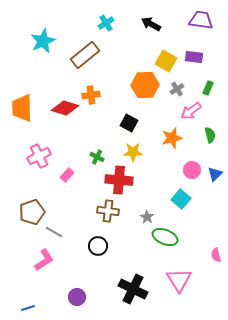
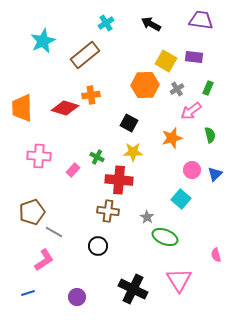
pink cross: rotated 30 degrees clockwise
pink rectangle: moved 6 px right, 5 px up
blue line: moved 15 px up
